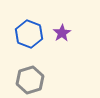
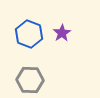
gray hexagon: rotated 20 degrees clockwise
